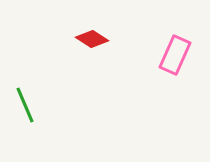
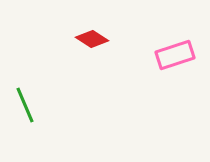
pink rectangle: rotated 48 degrees clockwise
